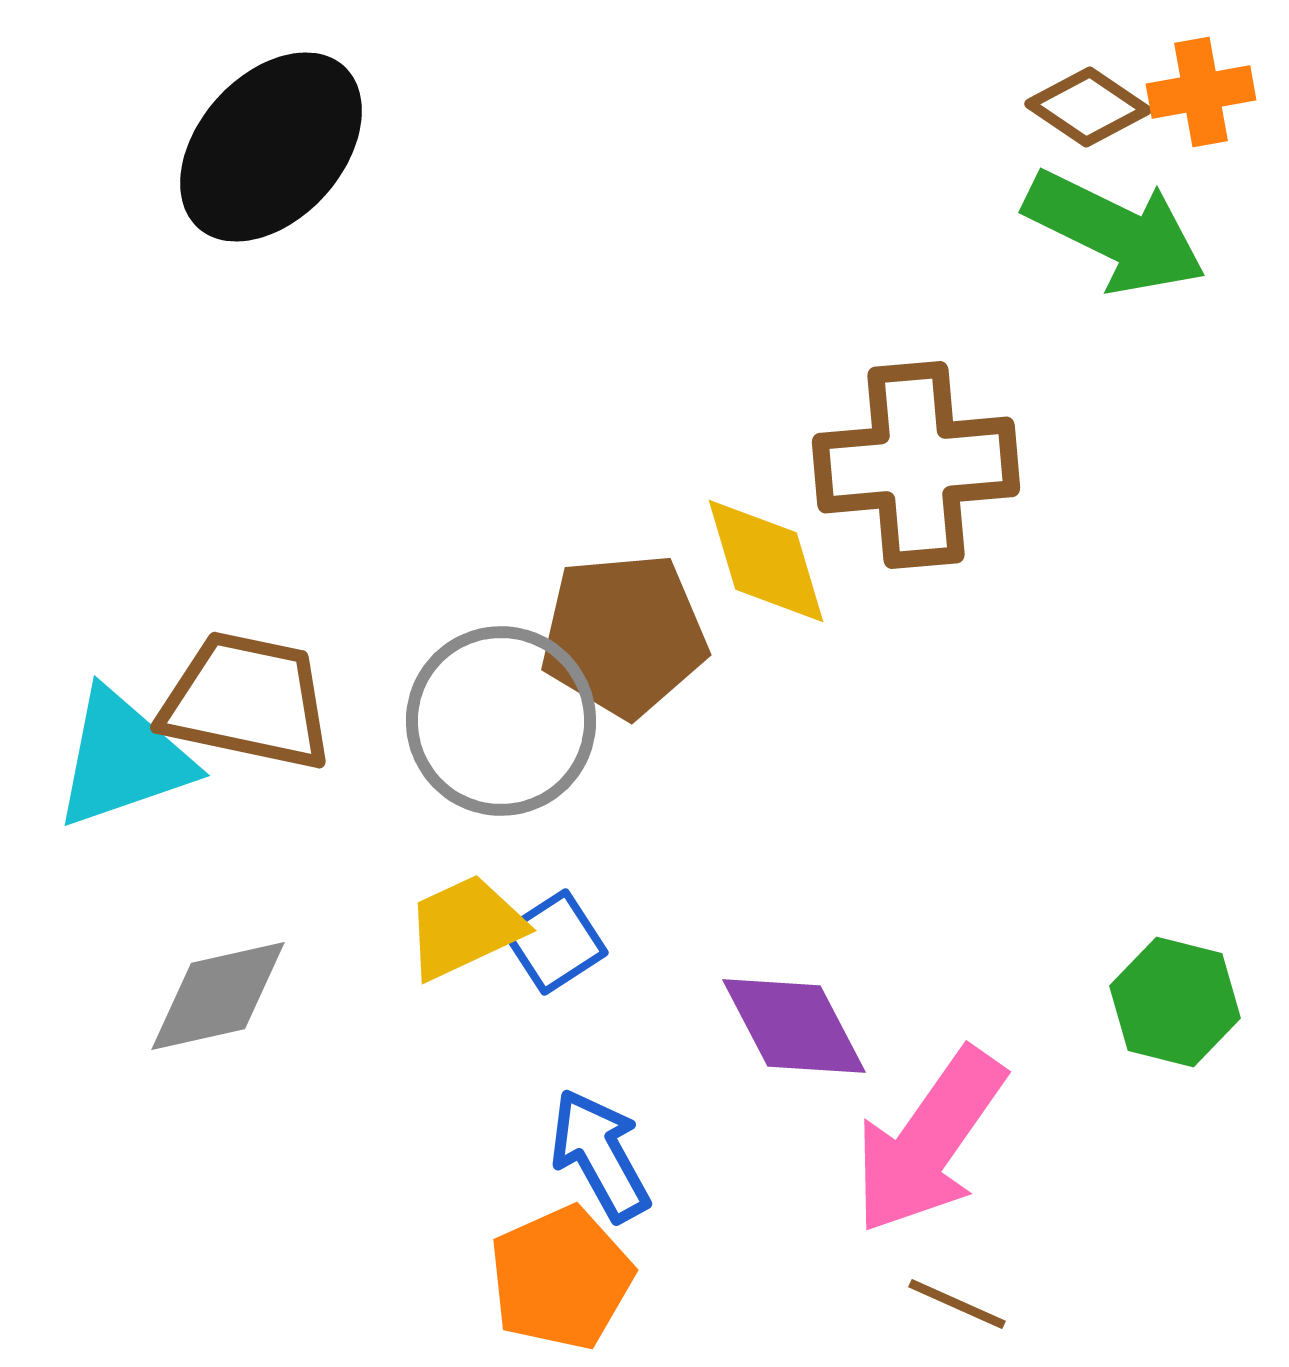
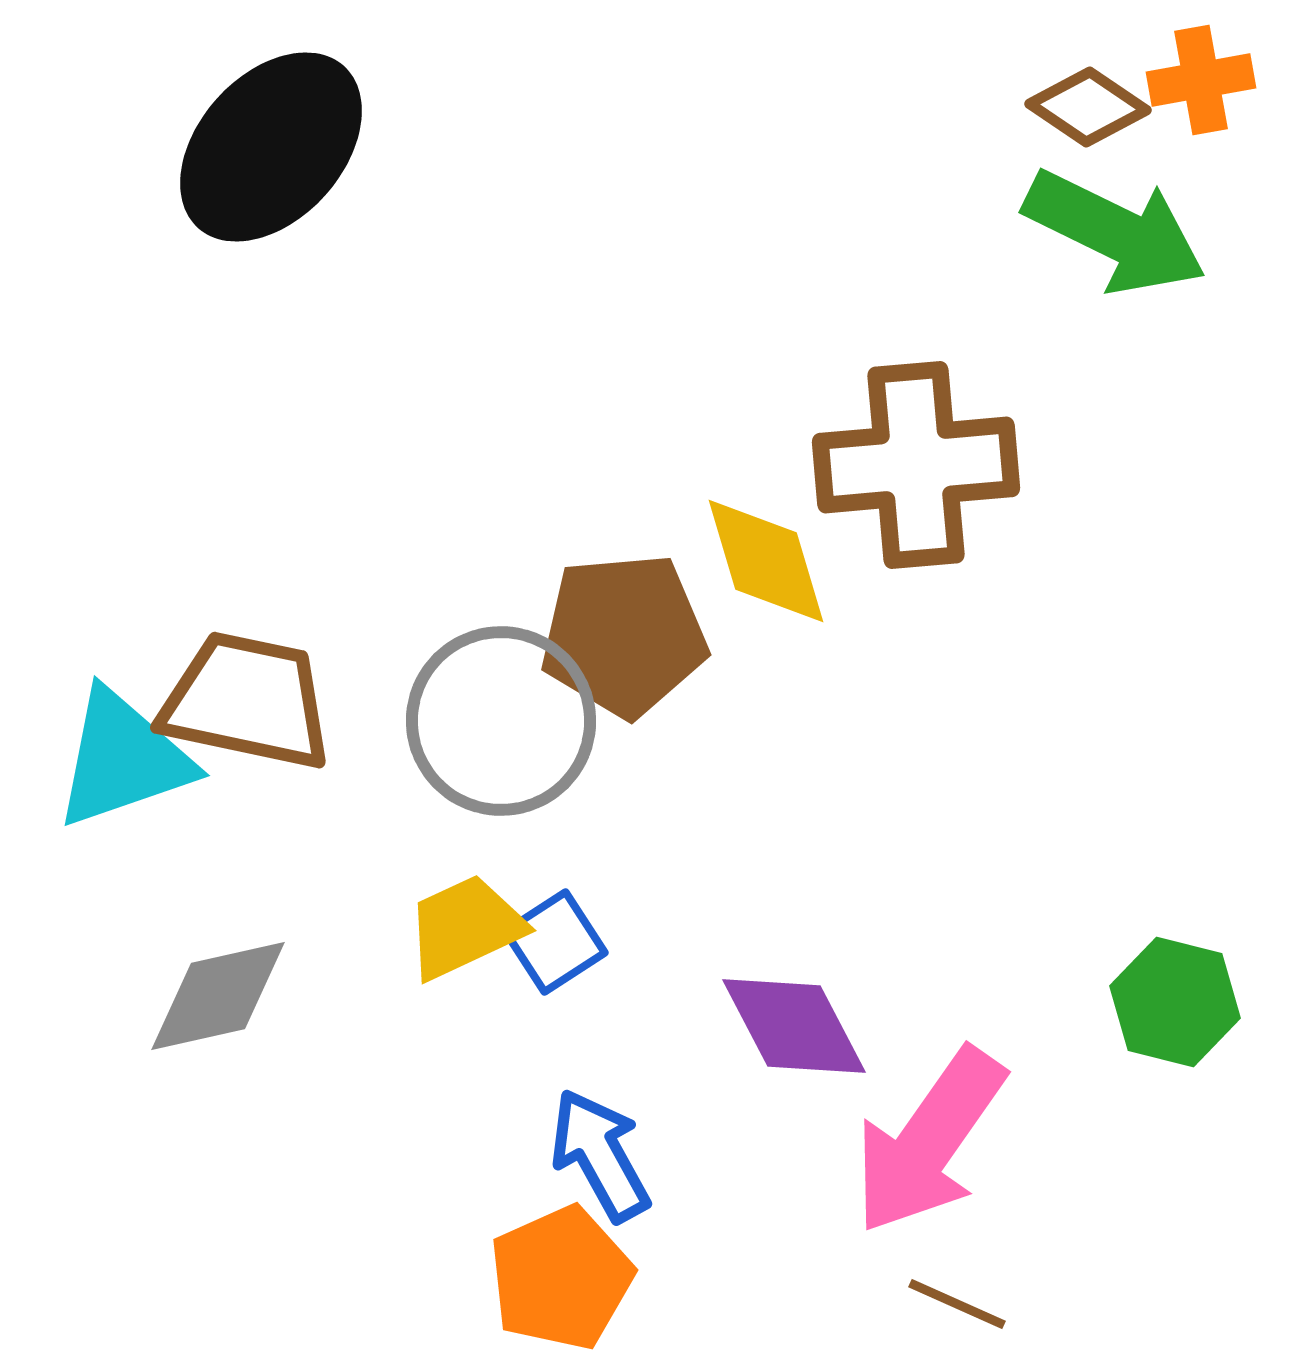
orange cross: moved 12 px up
